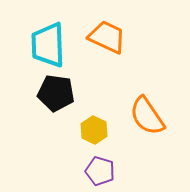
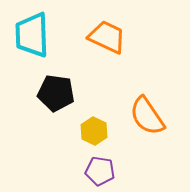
cyan trapezoid: moved 16 px left, 10 px up
yellow hexagon: moved 1 px down
purple pentagon: rotated 8 degrees counterclockwise
